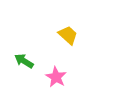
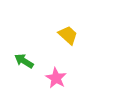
pink star: moved 1 px down
